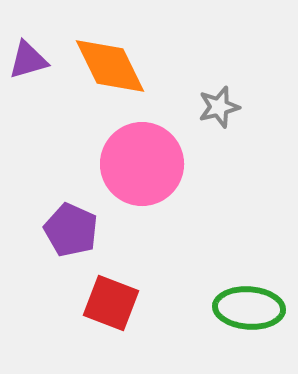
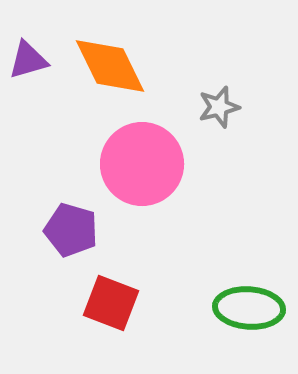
purple pentagon: rotated 8 degrees counterclockwise
